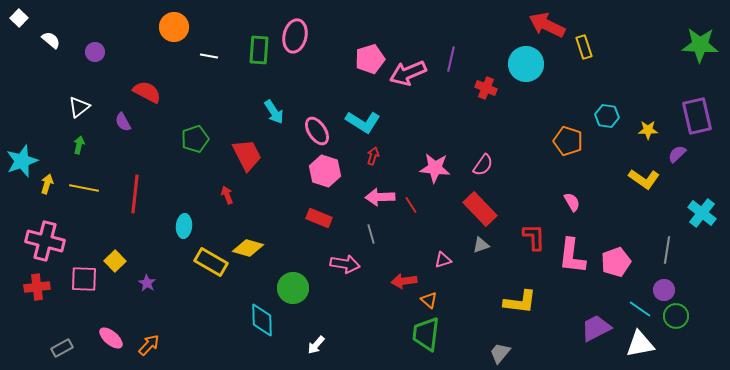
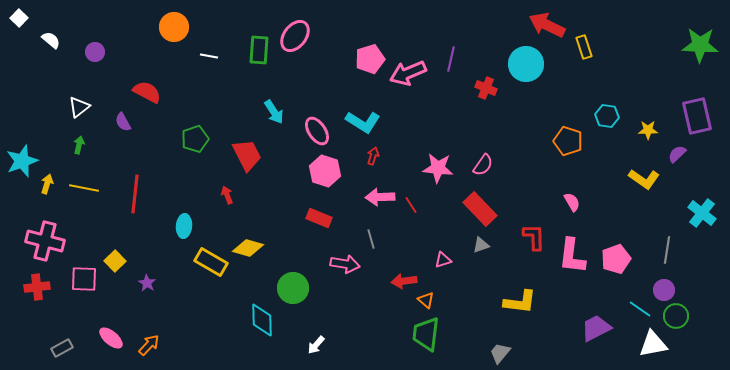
pink ellipse at (295, 36): rotated 24 degrees clockwise
pink star at (435, 168): moved 3 px right
gray line at (371, 234): moved 5 px down
pink pentagon at (616, 262): moved 3 px up
orange triangle at (429, 300): moved 3 px left
white triangle at (640, 344): moved 13 px right
